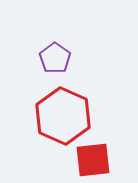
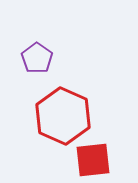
purple pentagon: moved 18 px left
